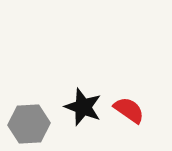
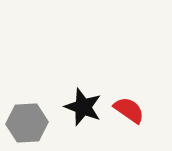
gray hexagon: moved 2 px left, 1 px up
